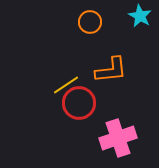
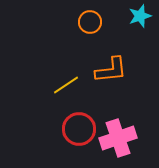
cyan star: rotated 25 degrees clockwise
red circle: moved 26 px down
